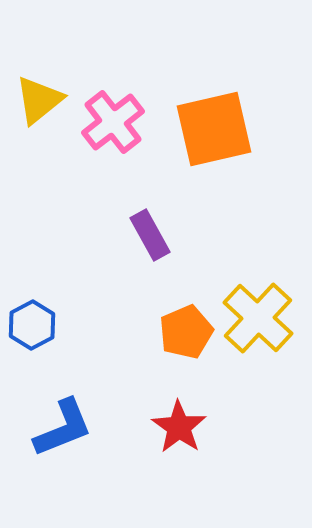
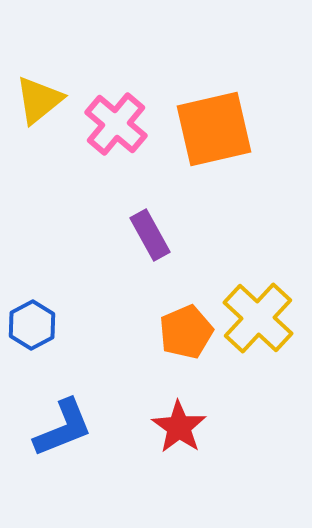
pink cross: moved 3 px right, 2 px down; rotated 12 degrees counterclockwise
